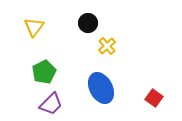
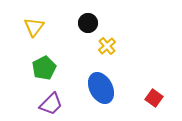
green pentagon: moved 4 px up
